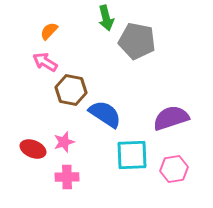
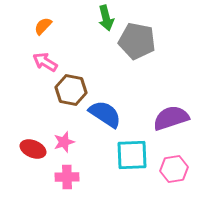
orange semicircle: moved 6 px left, 5 px up
